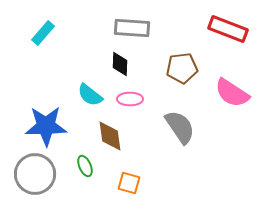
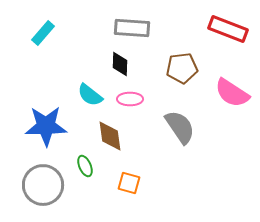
gray circle: moved 8 px right, 11 px down
